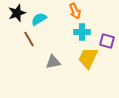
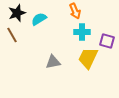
brown line: moved 17 px left, 4 px up
